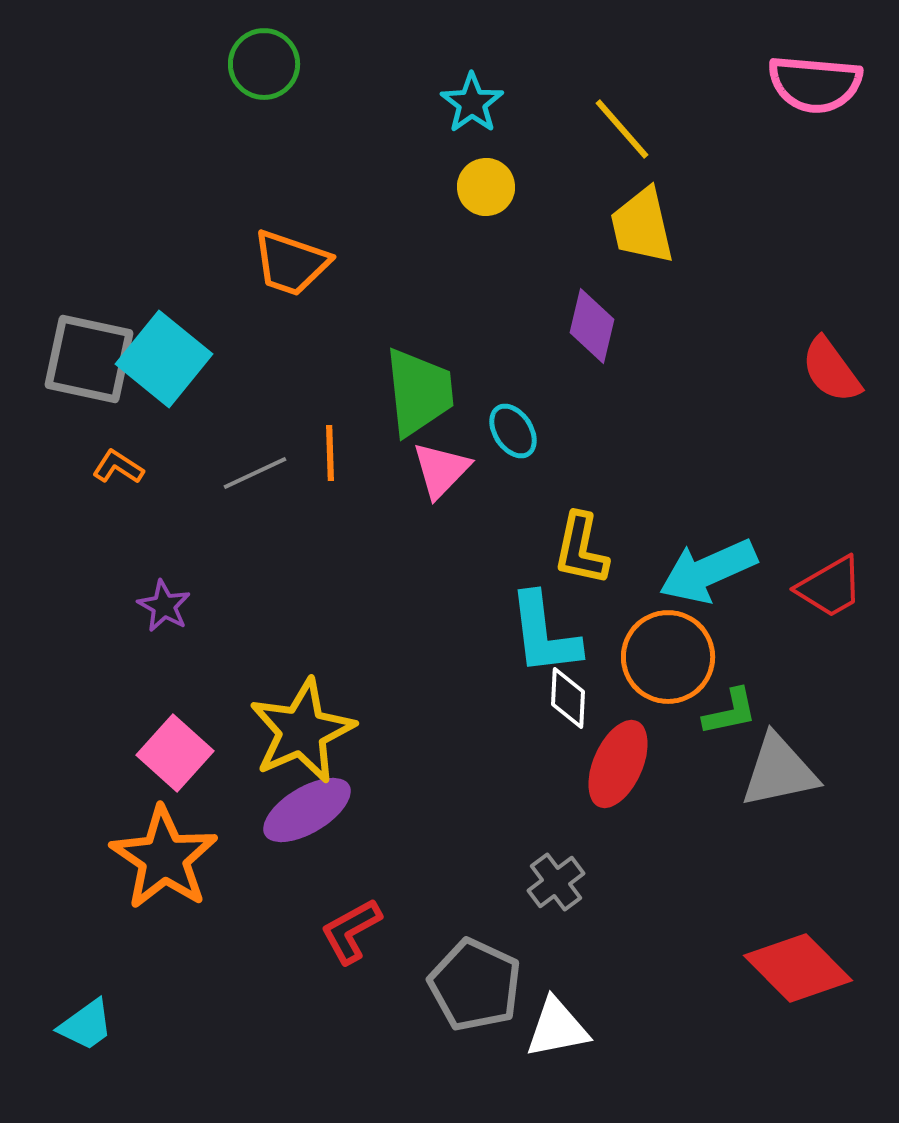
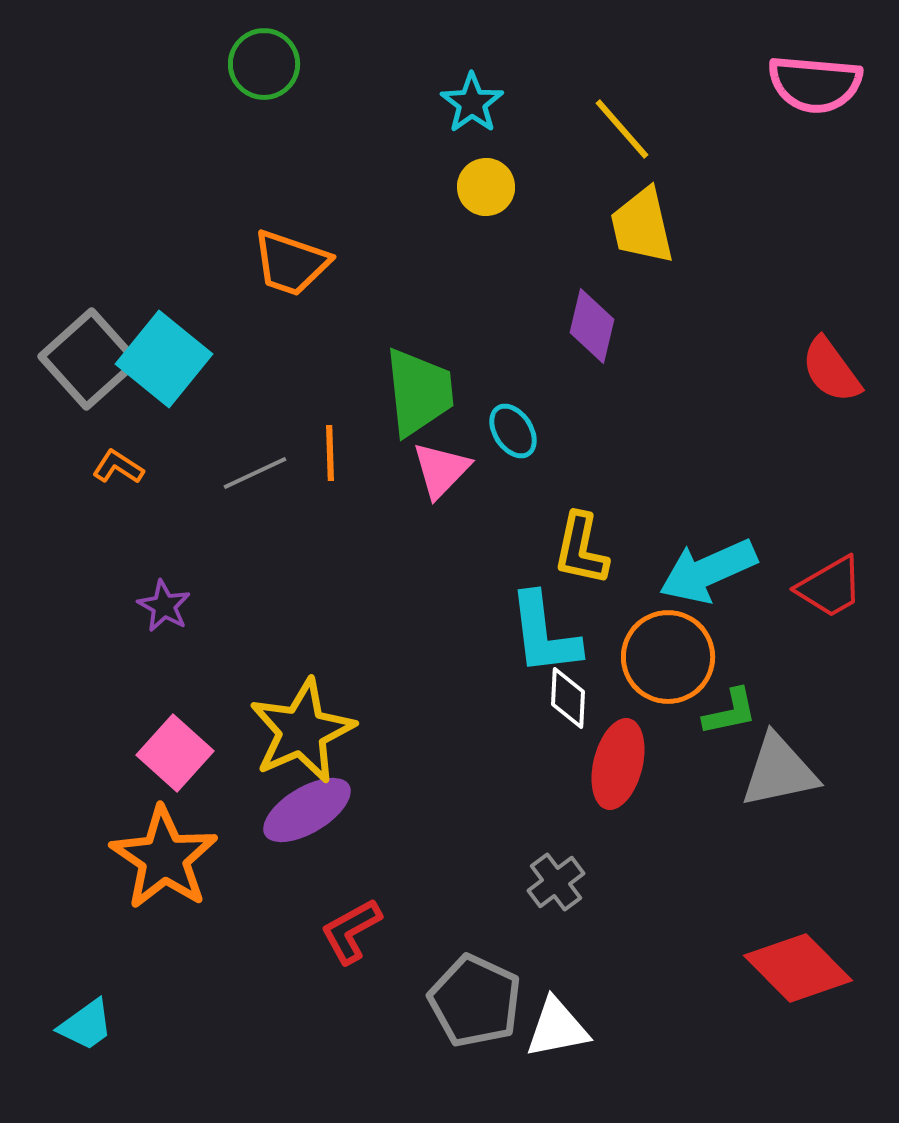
gray square: rotated 36 degrees clockwise
red ellipse: rotated 10 degrees counterclockwise
gray pentagon: moved 16 px down
